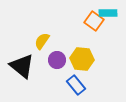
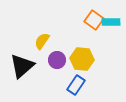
cyan rectangle: moved 3 px right, 9 px down
orange square: moved 1 px up
black triangle: rotated 40 degrees clockwise
blue rectangle: rotated 72 degrees clockwise
